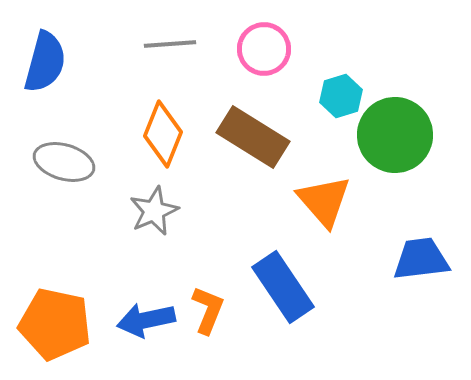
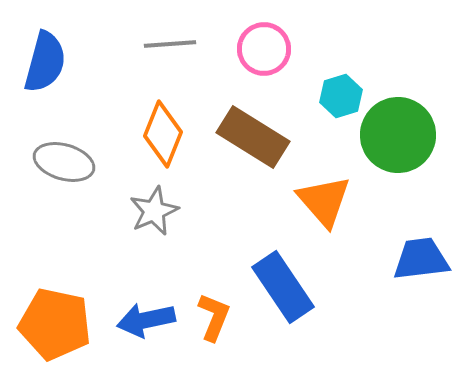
green circle: moved 3 px right
orange L-shape: moved 6 px right, 7 px down
